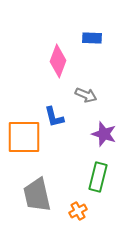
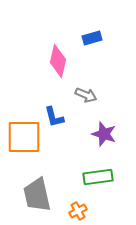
blue rectangle: rotated 18 degrees counterclockwise
pink diamond: rotated 8 degrees counterclockwise
green rectangle: rotated 68 degrees clockwise
